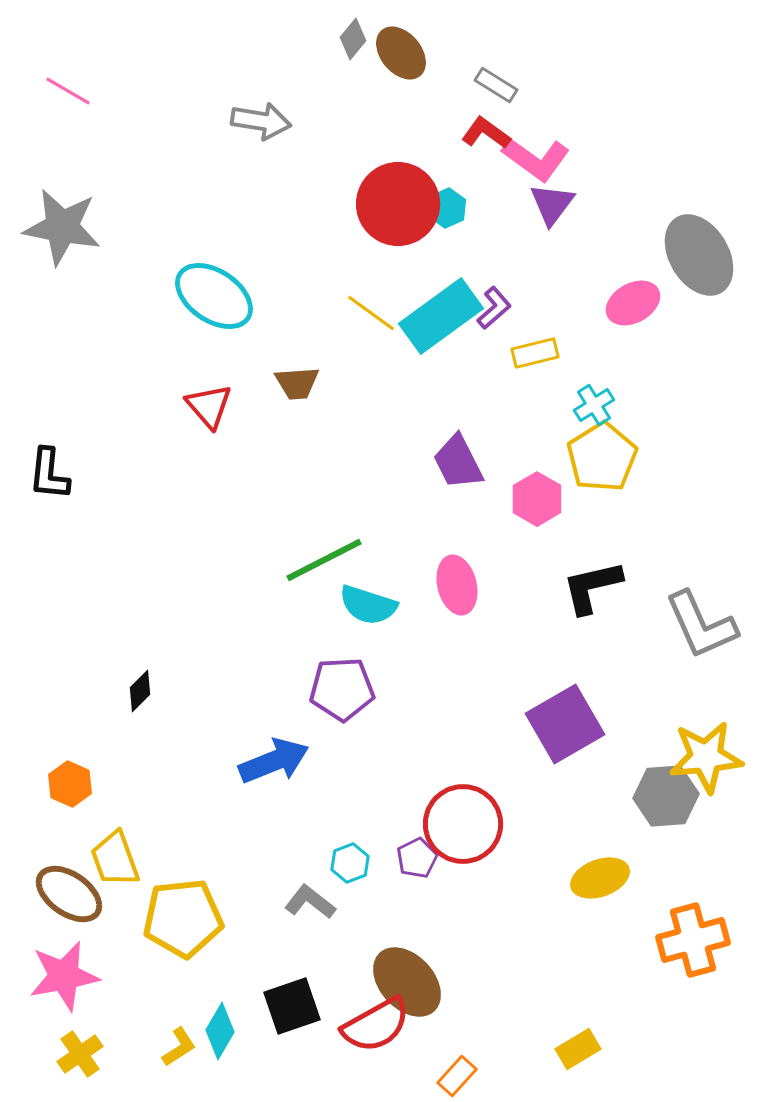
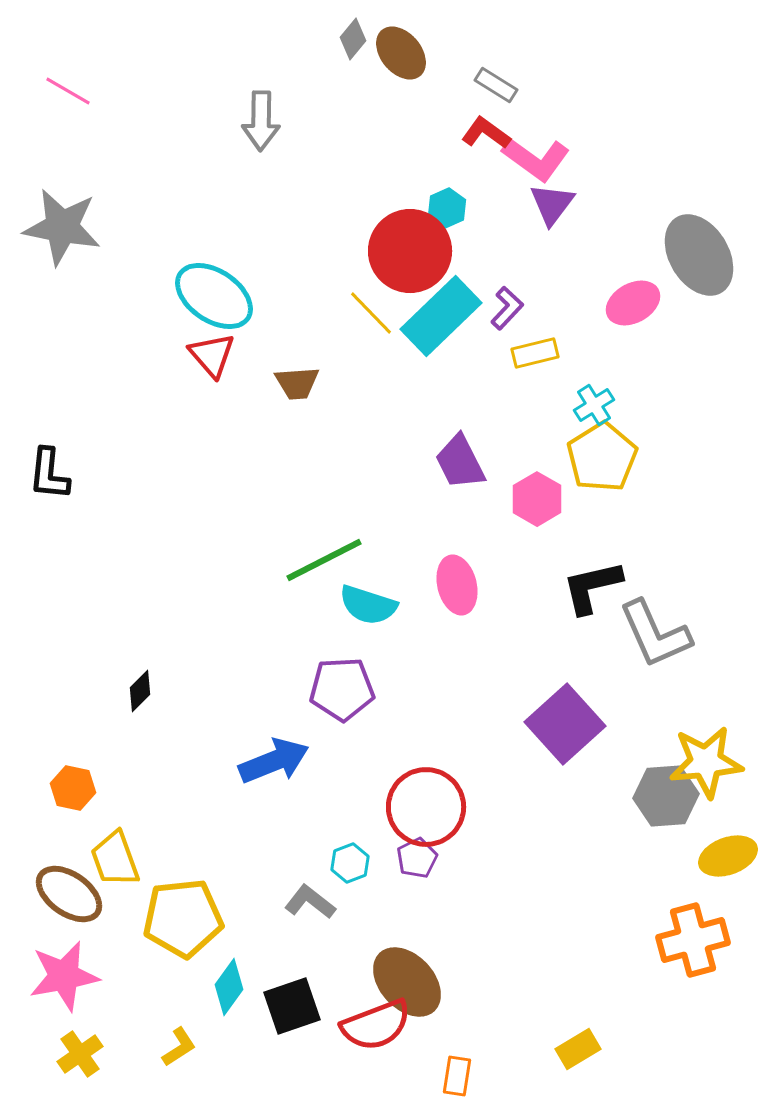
gray arrow at (261, 121): rotated 82 degrees clockwise
red circle at (398, 204): moved 12 px right, 47 px down
purple L-shape at (494, 308): moved 13 px right; rotated 6 degrees counterclockwise
yellow line at (371, 313): rotated 10 degrees clockwise
cyan rectangle at (441, 316): rotated 8 degrees counterclockwise
red triangle at (209, 406): moved 3 px right, 51 px up
purple trapezoid at (458, 462): moved 2 px right
gray L-shape at (701, 625): moved 46 px left, 9 px down
purple square at (565, 724): rotated 12 degrees counterclockwise
yellow star at (706, 757): moved 5 px down
orange hexagon at (70, 784): moved 3 px right, 4 px down; rotated 12 degrees counterclockwise
red circle at (463, 824): moved 37 px left, 17 px up
yellow ellipse at (600, 878): moved 128 px right, 22 px up
red semicircle at (376, 1025): rotated 8 degrees clockwise
cyan diamond at (220, 1031): moved 9 px right, 44 px up; rotated 6 degrees clockwise
orange rectangle at (457, 1076): rotated 33 degrees counterclockwise
